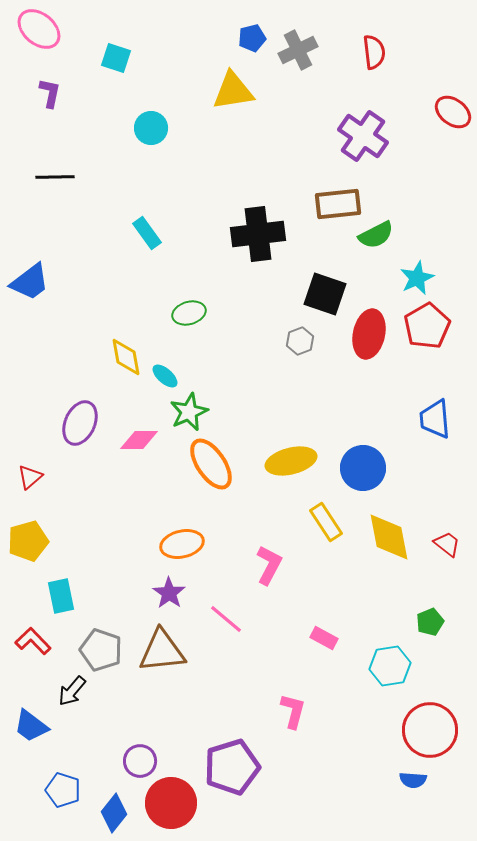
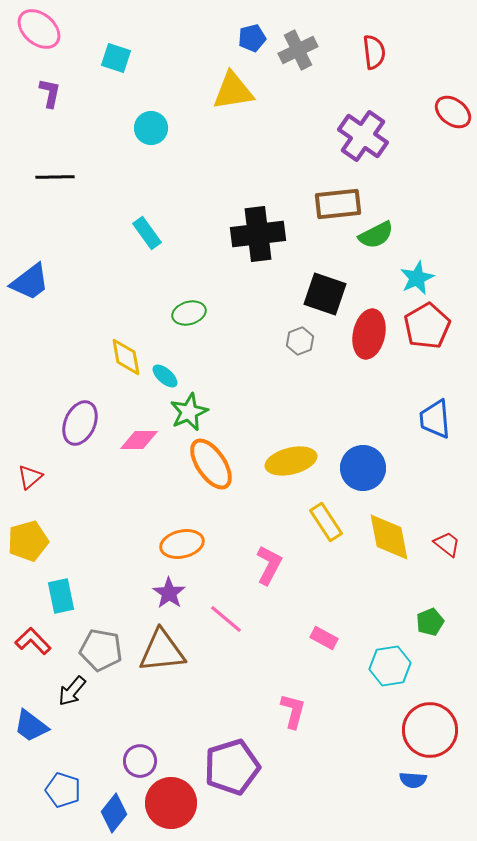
gray pentagon at (101, 650): rotated 9 degrees counterclockwise
